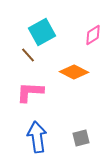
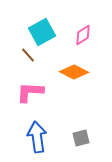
pink diamond: moved 10 px left
